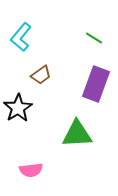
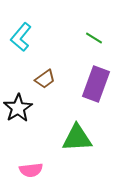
brown trapezoid: moved 4 px right, 4 px down
green triangle: moved 4 px down
